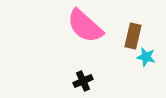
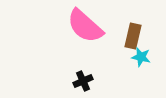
cyan star: moved 5 px left
